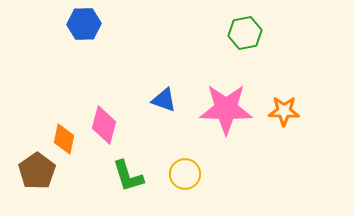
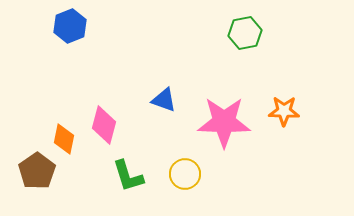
blue hexagon: moved 14 px left, 2 px down; rotated 20 degrees counterclockwise
pink star: moved 2 px left, 13 px down
